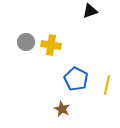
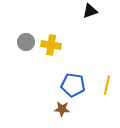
blue pentagon: moved 3 px left, 6 px down; rotated 20 degrees counterclockwise
brown star: rotated 21 degrees counterclockwise
